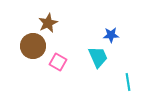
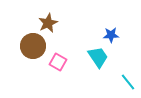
cyan trapezoid: rotated 10 degrees counterclockwise
cyan line: rotated 30 degrees counterclockwise
